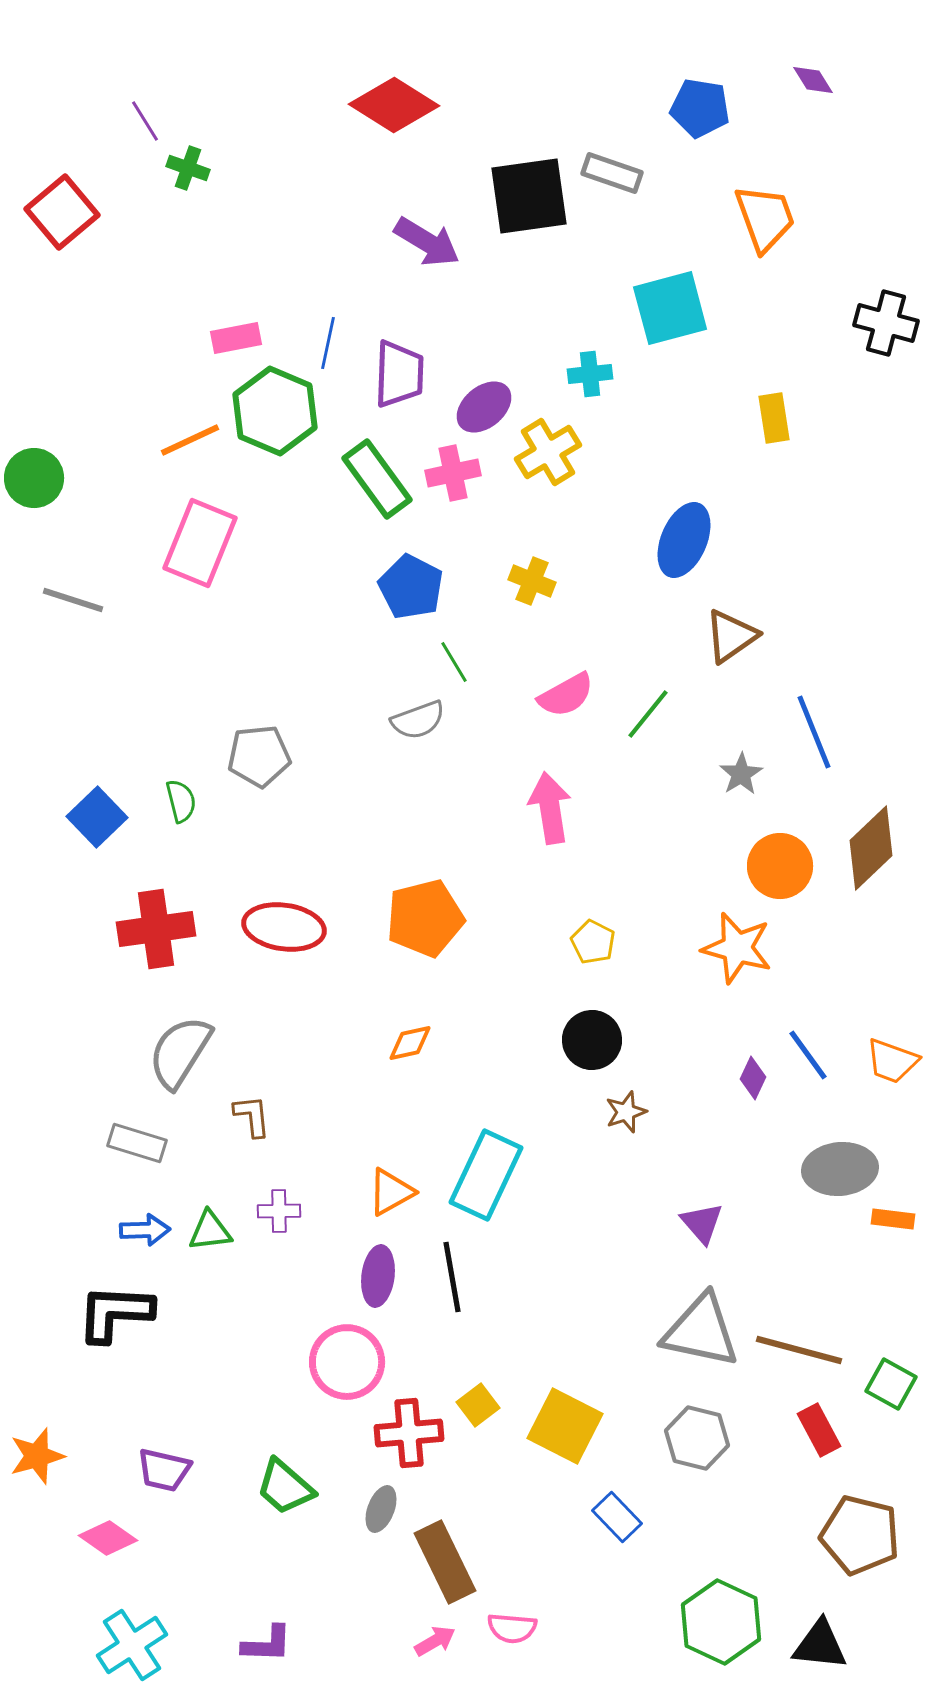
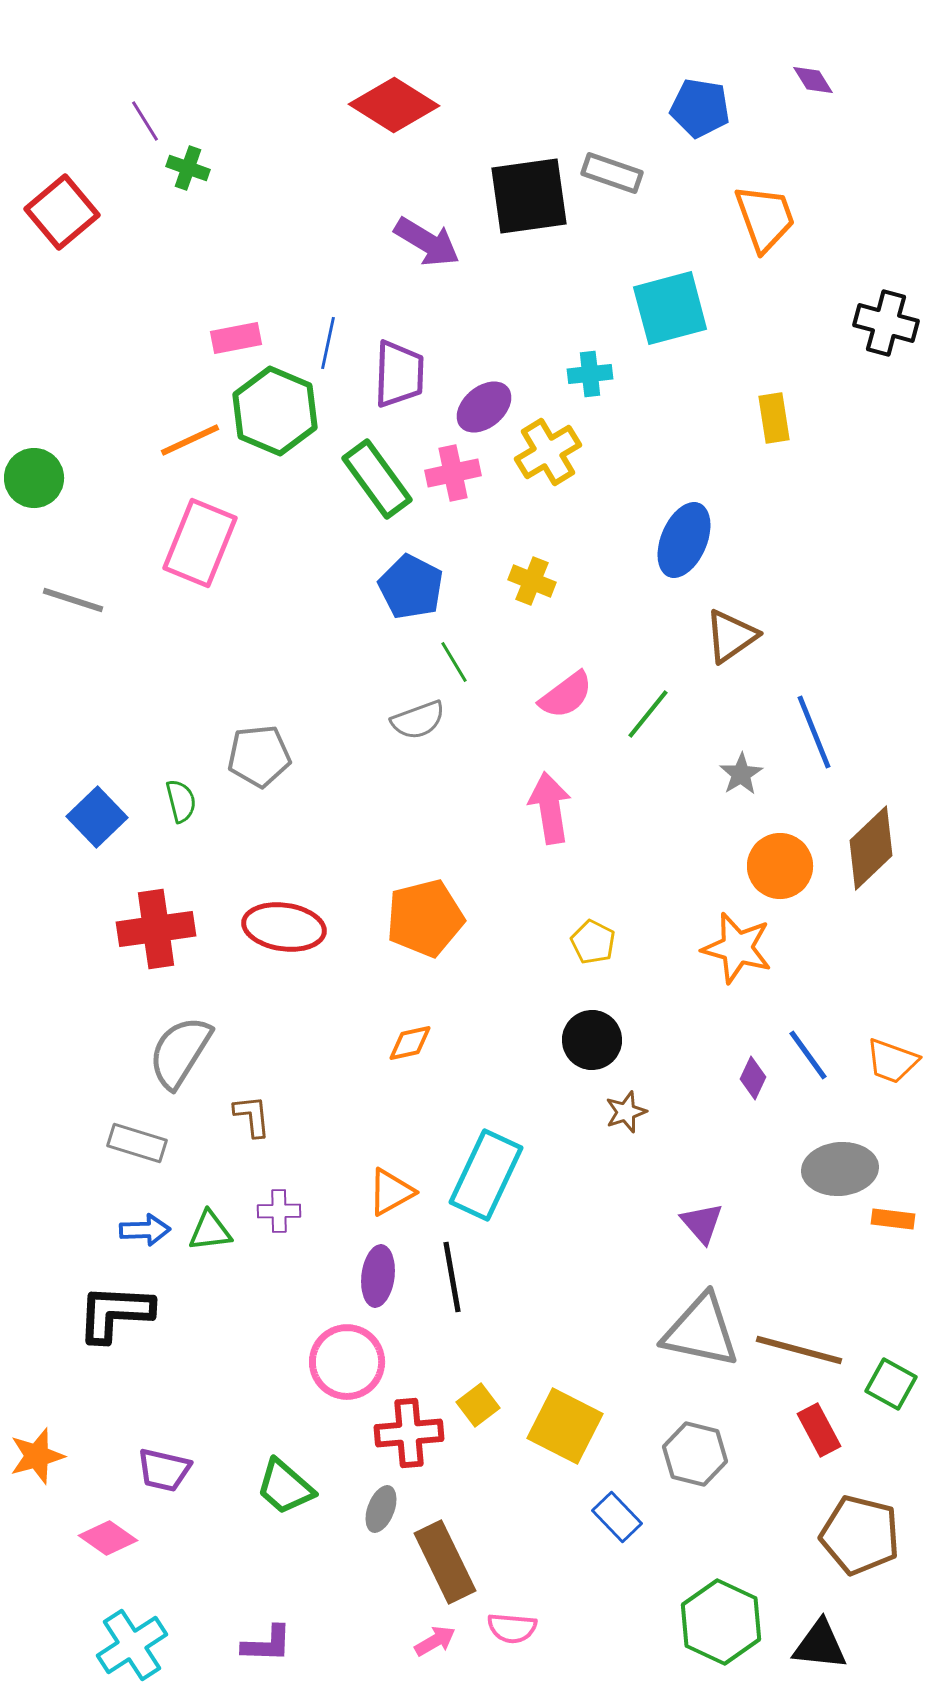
pink semicircle at (566, 695): rotated 8 degrees counterclockwise
gray hexagon at (697, 1438): moved 2 px left, 16 px down
